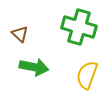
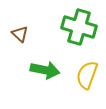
green arrow: moved 11 px right, 3 px down
